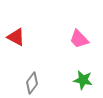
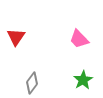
red triangle: rotated 36 degrees clockwise
green star: rotated 30 degrees clockwise
